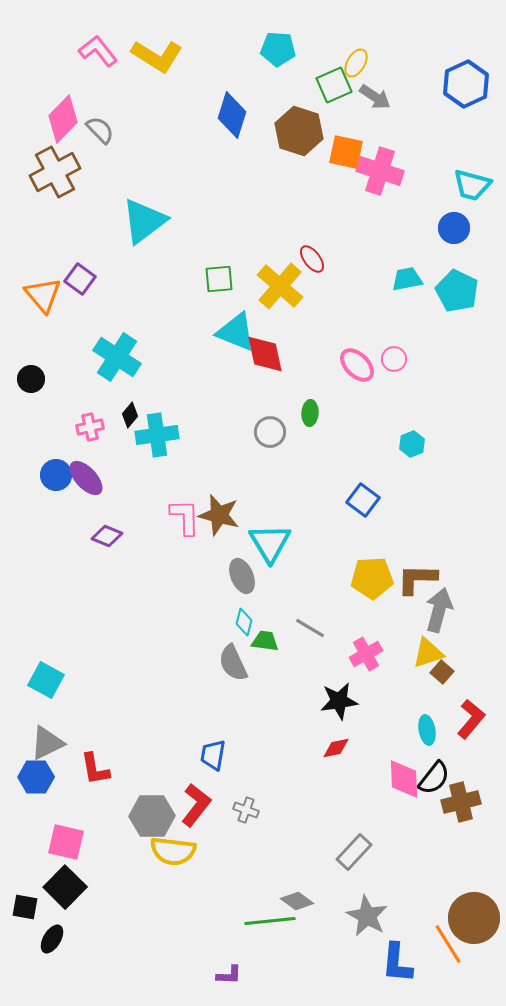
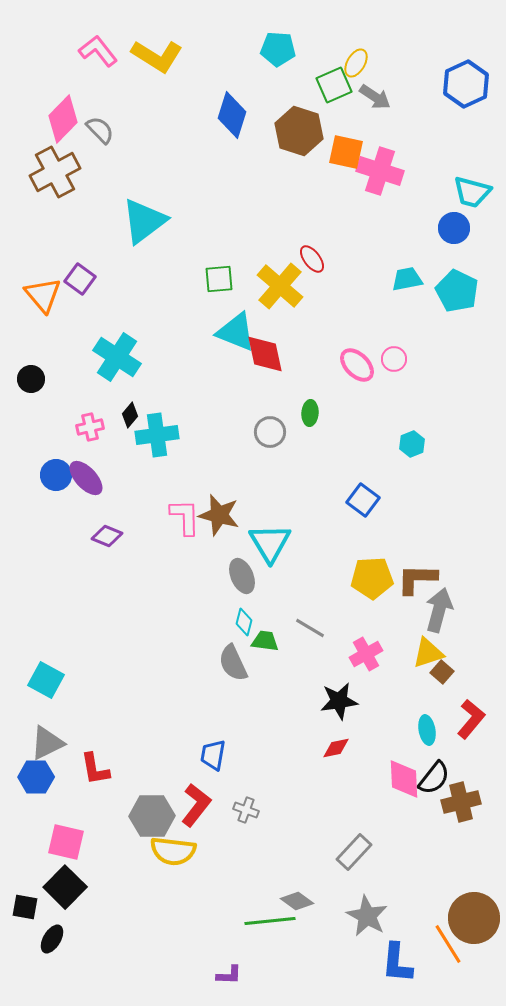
cyan trapezoid at (472, 185): moved 7 px down
